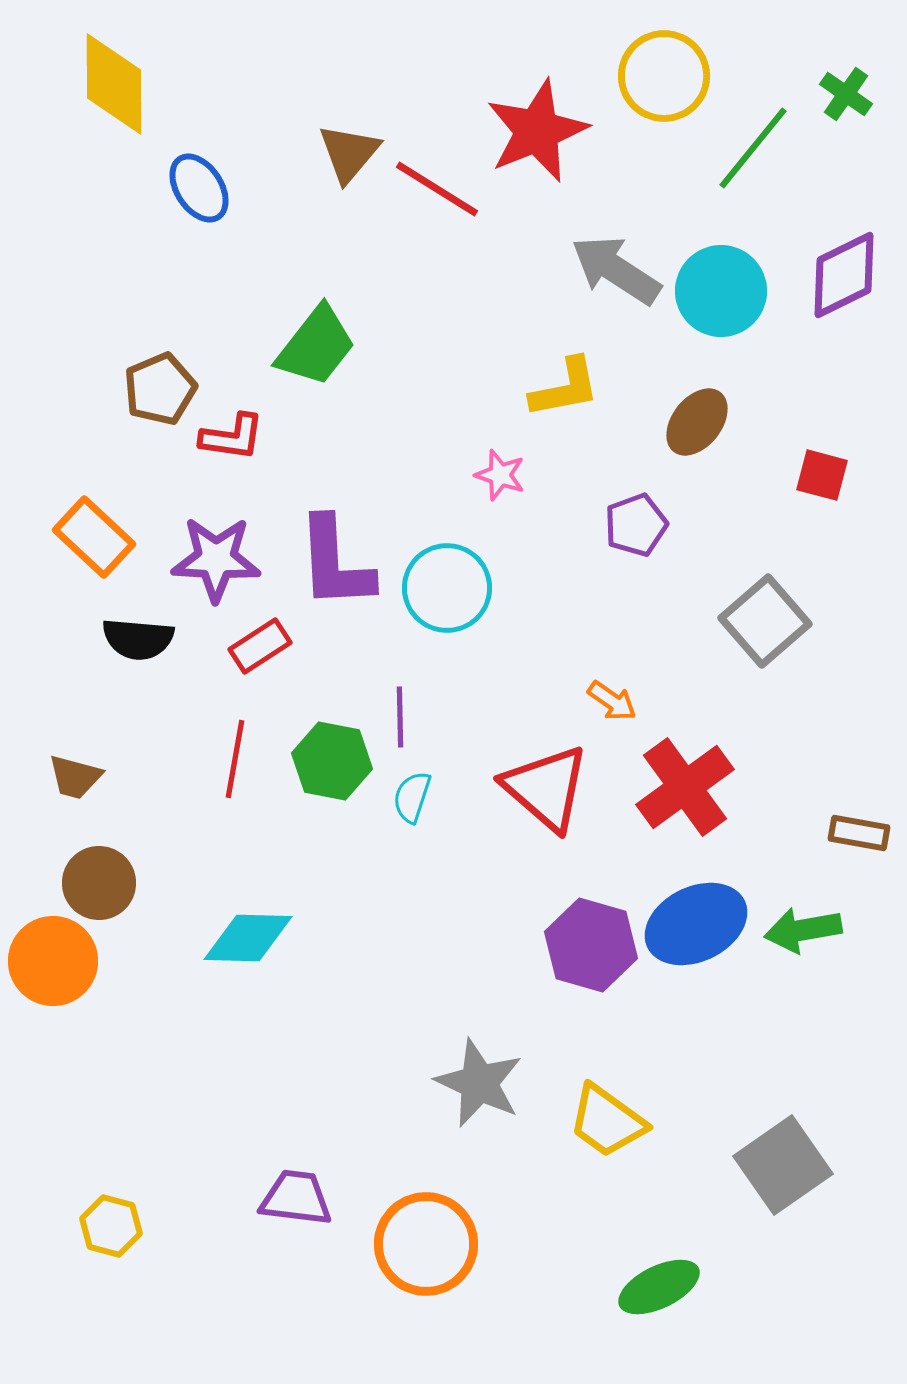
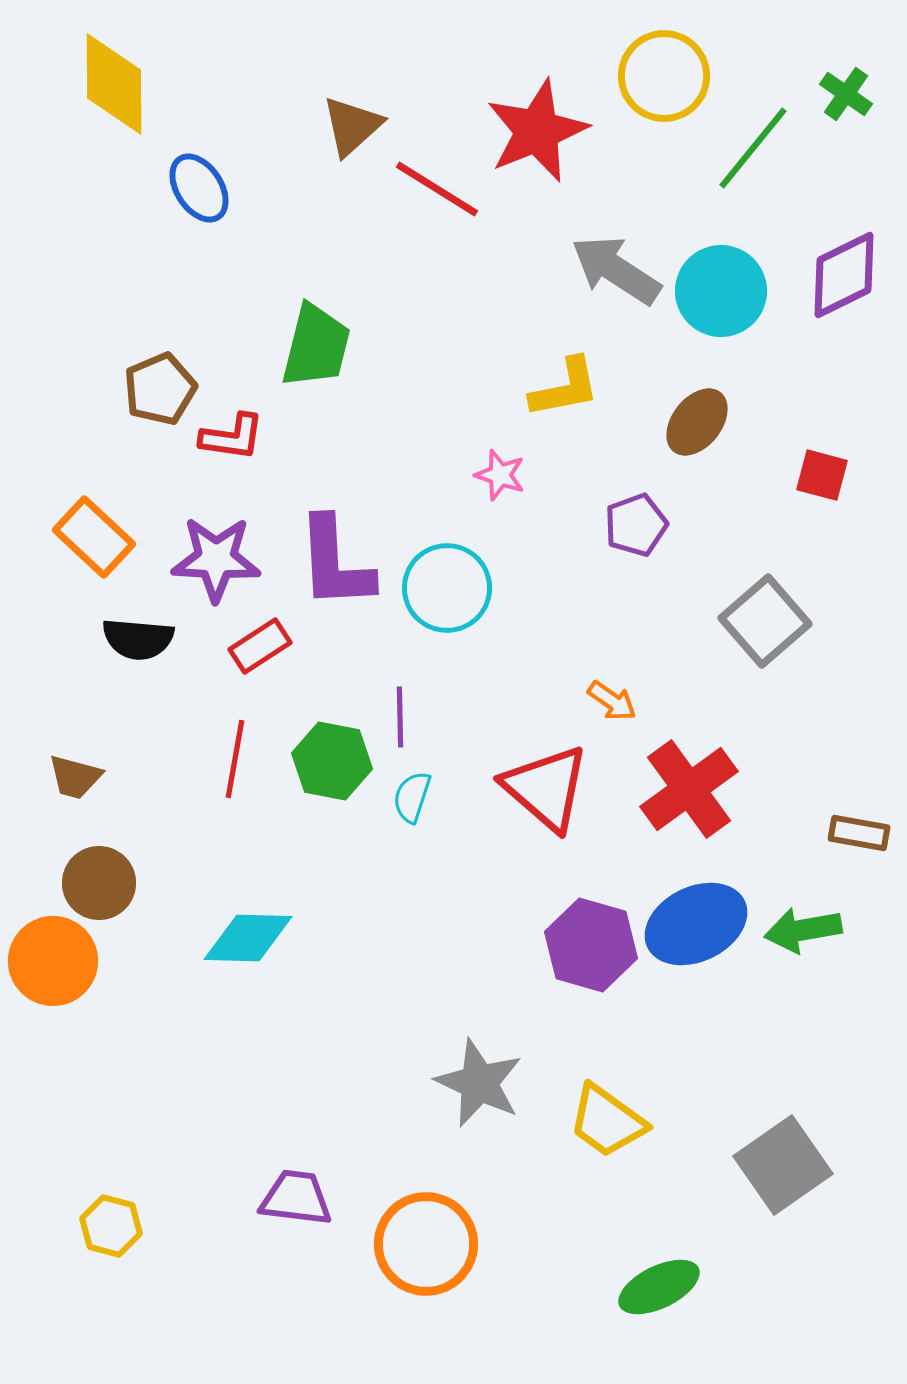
brown triangle at (349, 153): moved 3 px right, 27 px up; rotated 8 degrees clockwise
green trapezoid at (316, 346): rotated 24 degrees counterclockwise
red cross at (685, 787): moved 4 px right, 2 px down
